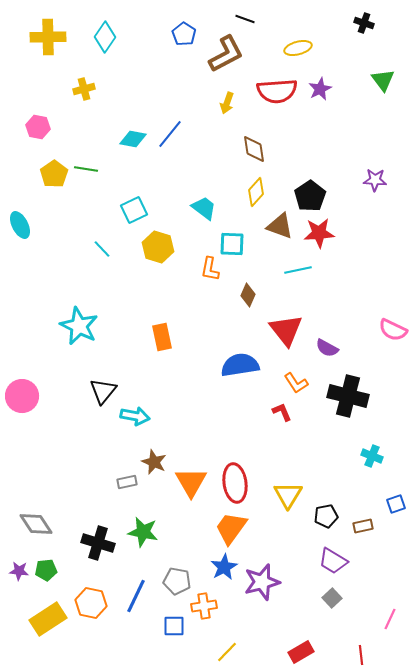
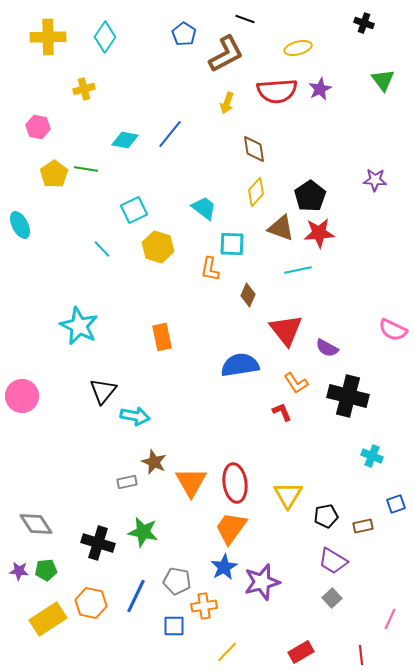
cyan diamond at (133, 139): moved 8 px left, 1 px down
brown triangle at (280, 226): moved 1 px right, 2 px down
